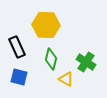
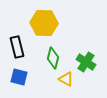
yellow hexagon: moved 2 px left, 2 px up
black rectangle: rotated 10 degrees clockwise
green diamond: moved 2 px right, 1 px up
